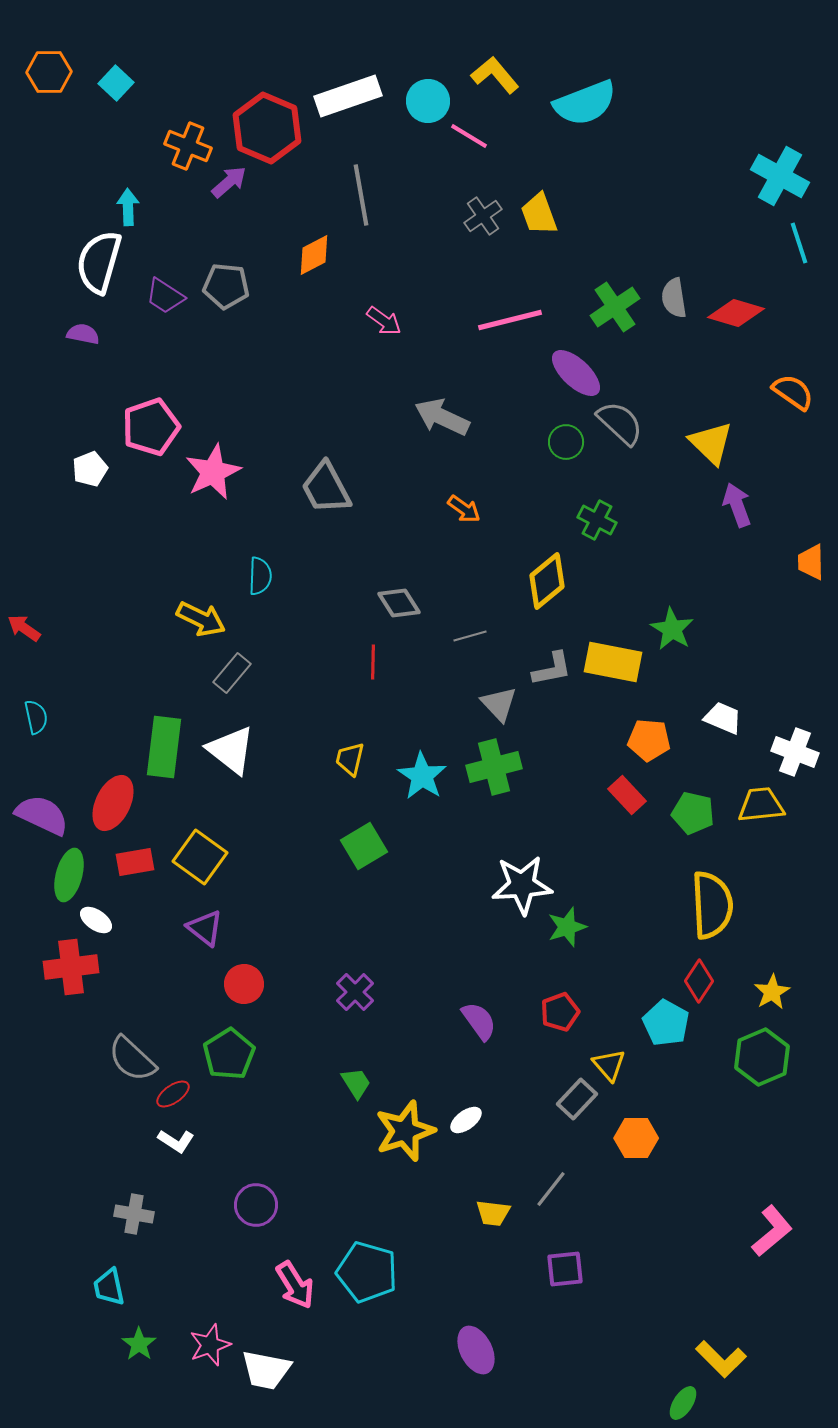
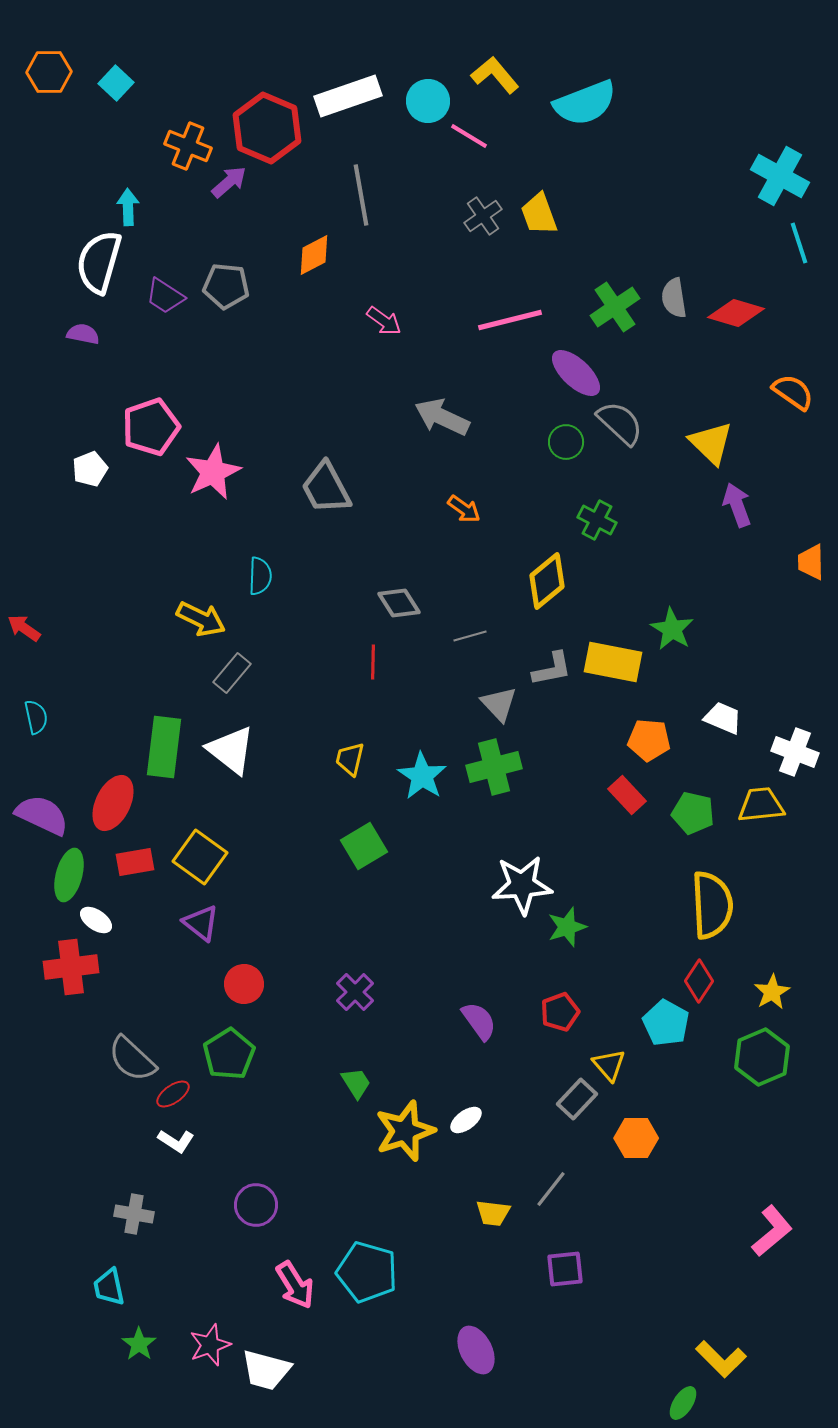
purple triangle at (205, 928): moved 4 px left, 5 px up
white trapezoid at (266, 1370): rotated 4 degrees clockwise
